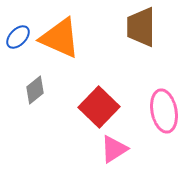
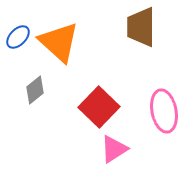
orange triangle: moved 1 px left, 4 px down; rotated 18 degrees clockwise
